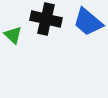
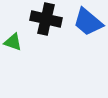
green triangle: moved 7 px down; rotated 24 degrees counterclockwise
